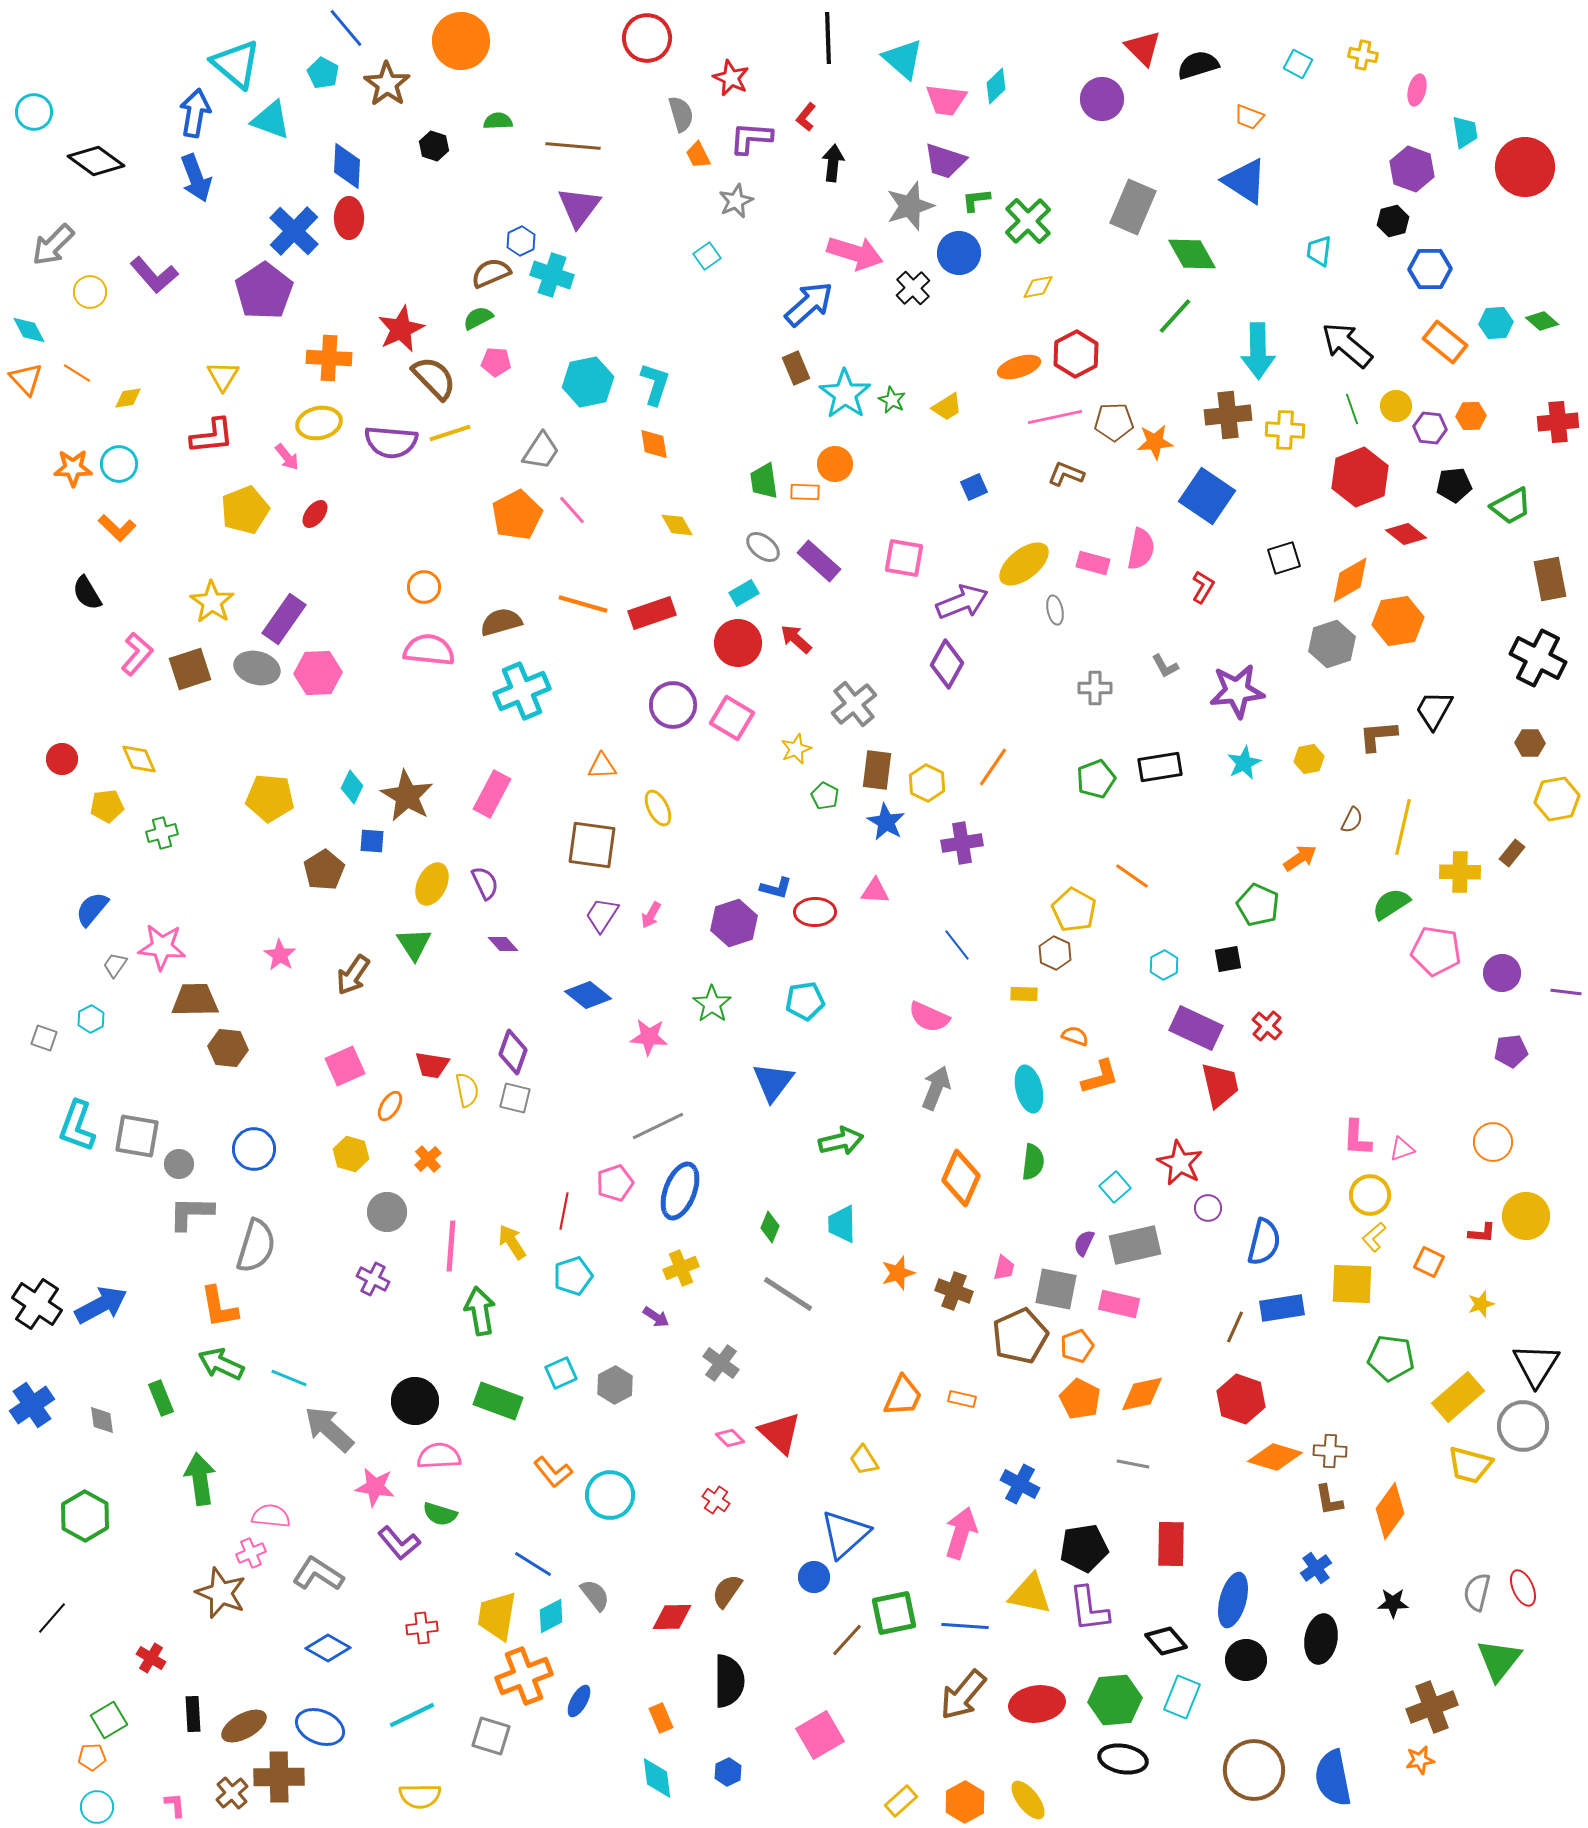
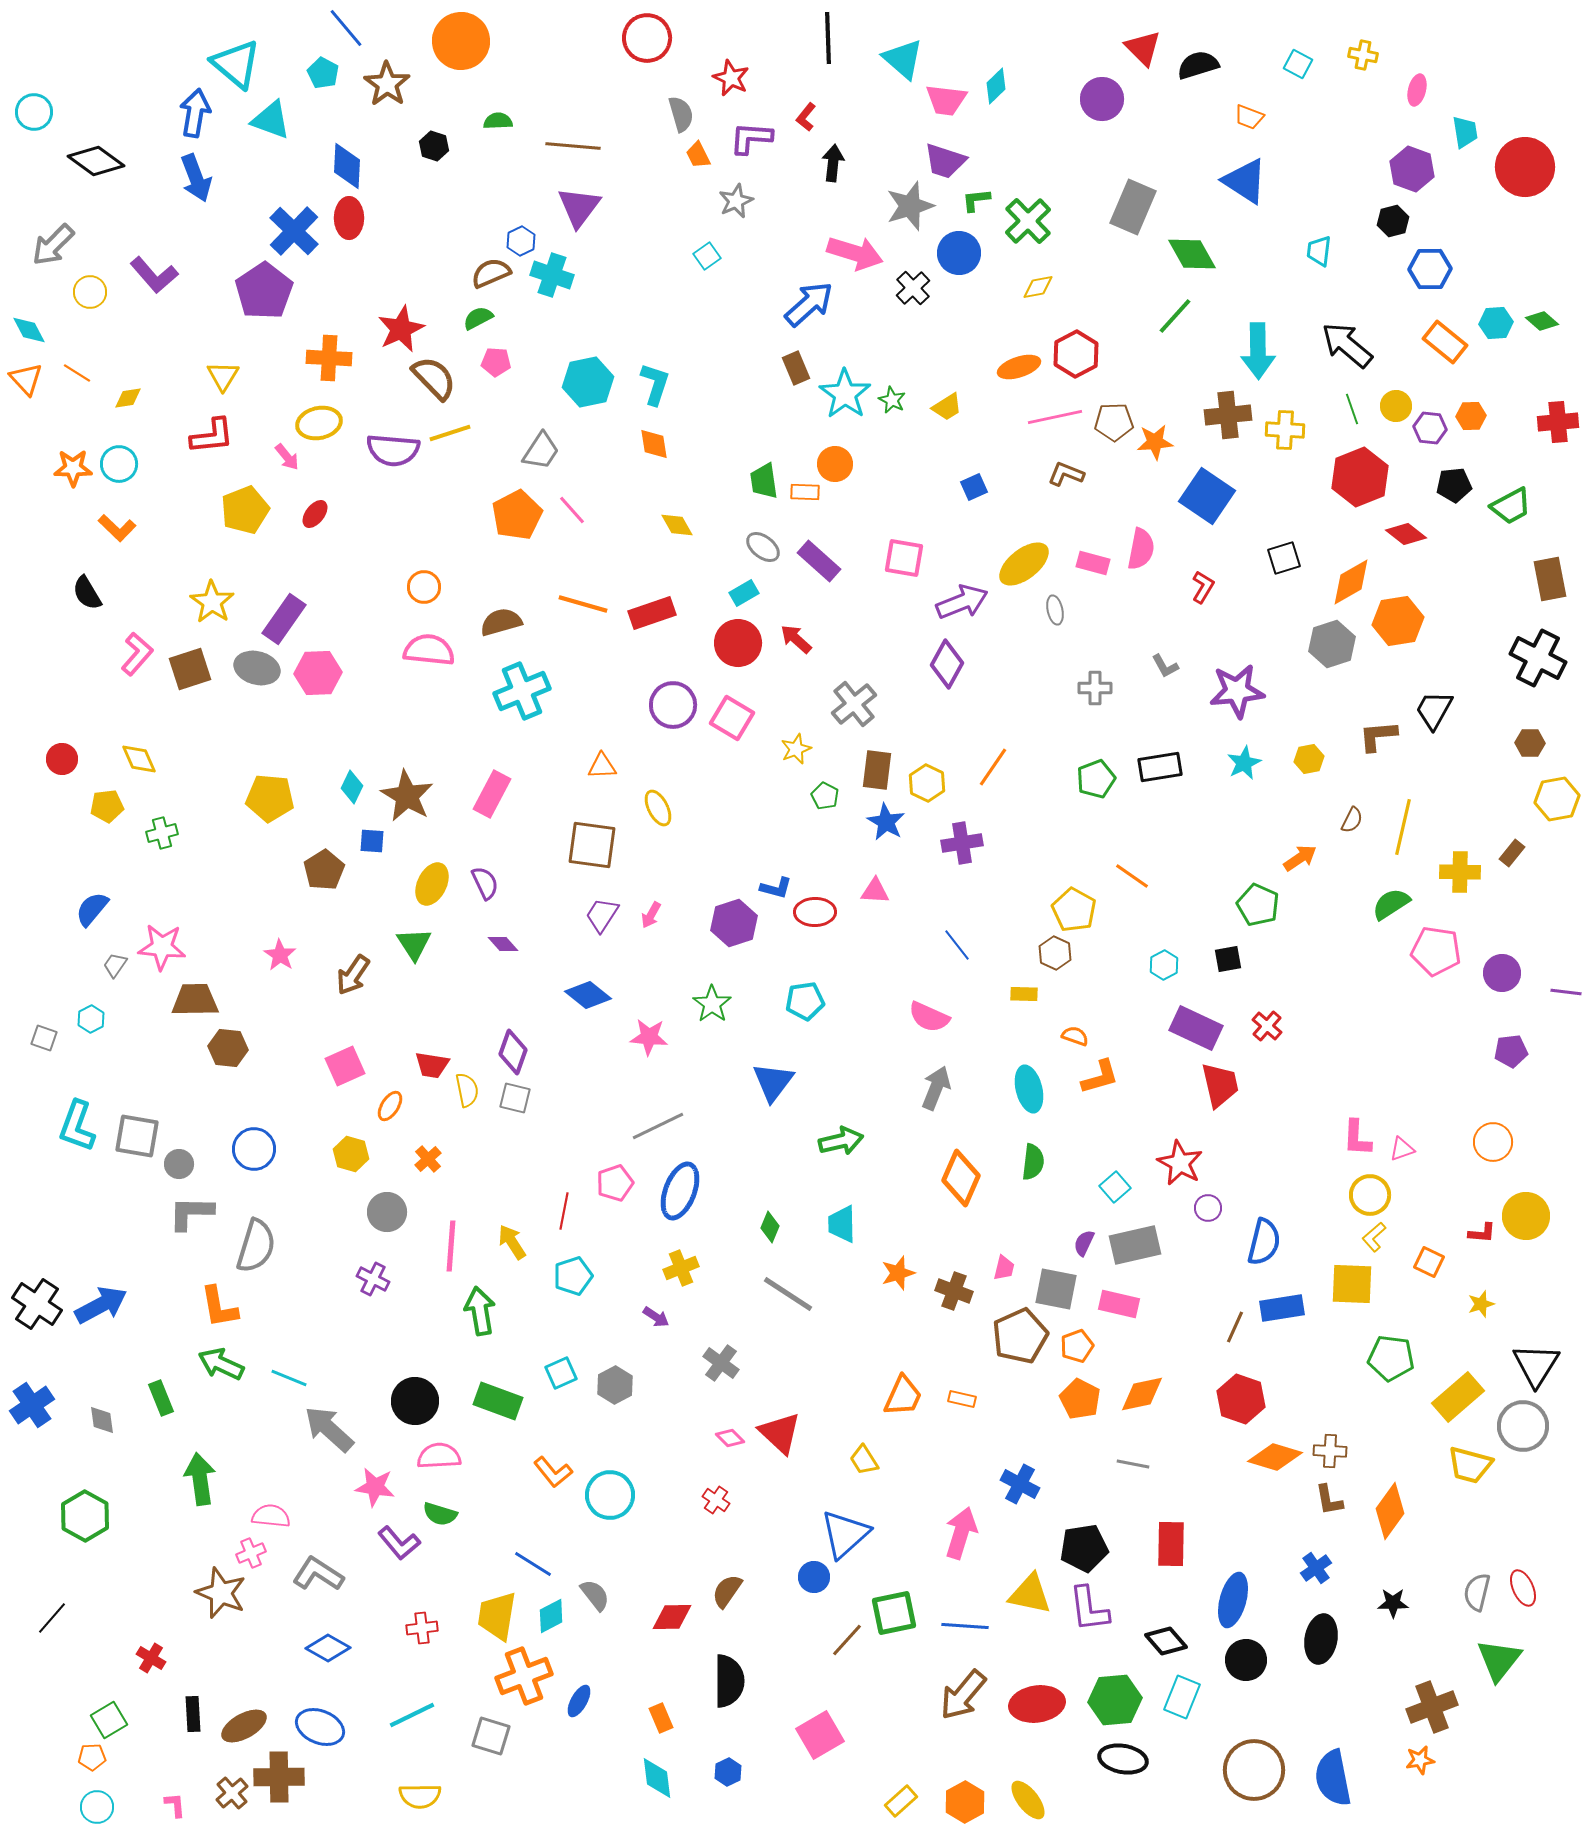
purple semicircle at (391, 442): moved 2 px right, 8 px down
orange diamond at (1350, 580): moved 1 px right, 2 px down
